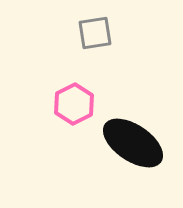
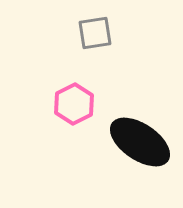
black ellipse: moved 7 px right, 1 px up
